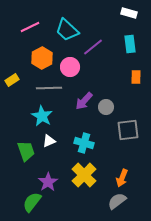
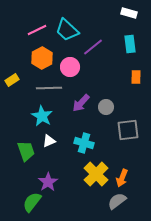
pink line: moved 7 px right, 3 px down
purple arrow: moved 3 px left, 2 px down
yellow cross: moved 12 px right, 1 px up
